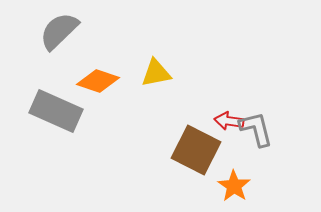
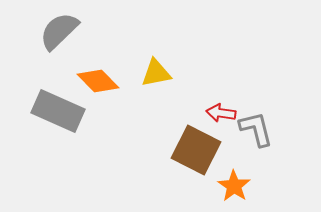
orange diamond: rotated 27 degrees clockwise
gray rectangle: moved 2 px right
red arrow: moved 8 px left, 8 px up
